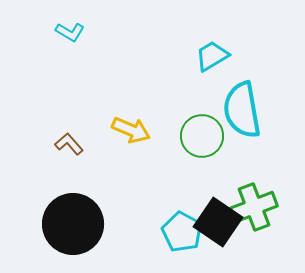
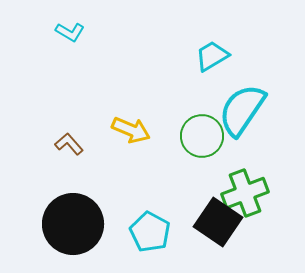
cyan semicircle: rotated 44 degrees clockwise
green cross: moved 9 px left, 14 px up
cyan pentagon: moved 32 px left
